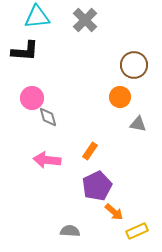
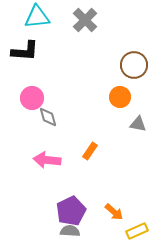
purple pentagon: moved 26 px left, 25 px down
